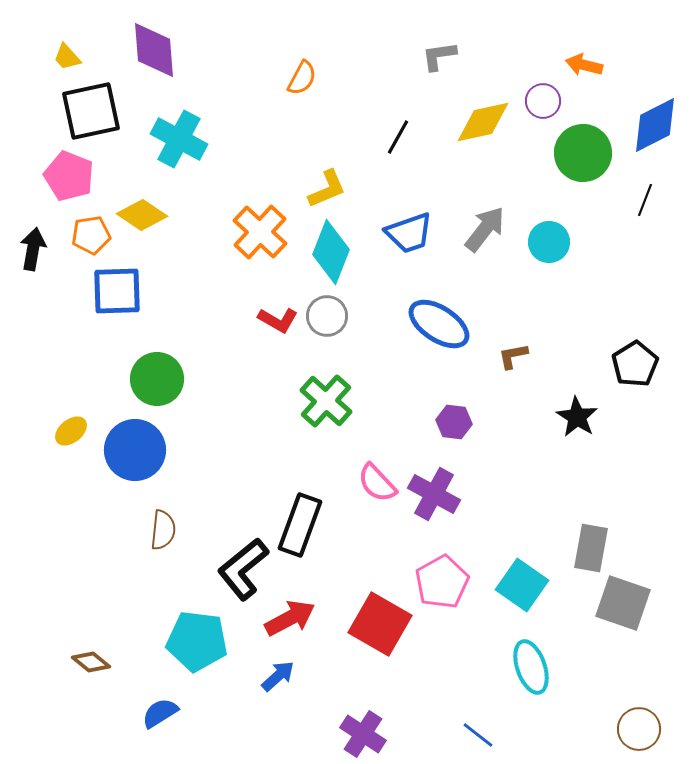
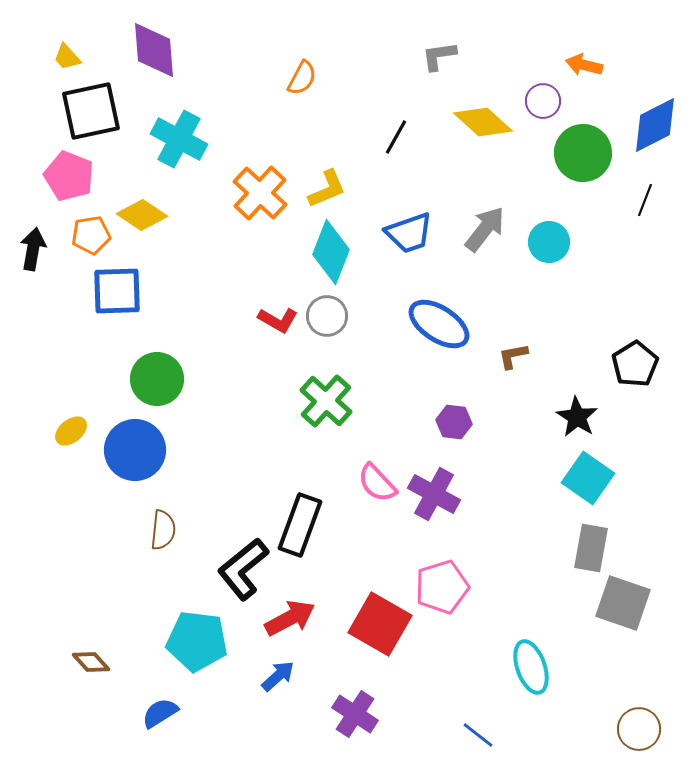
yellow diamond at (483, 122): rotated 54 degrees clockwise
black line at (398, 137): moved 2 px left
orange cross at (260, 232): moved 39 px up
pink pentagon at (442, 582): moved 5 px down; rotated 12 degrees clockwise
cyan square at (522, 585): moved 66 px right, 107 px up
brown diamond at (91, 662): rotated 9 degrees clockwise
purple cross at (363, 734): moved 8 px left, 20 px up
